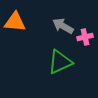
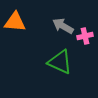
pink cross: moved 1 px up
green triangle: rotated 48 degrees clockwise
